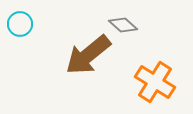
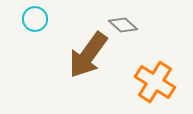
cyan circle: moved 15 px right, 5 px up
brown arrow: rotated 15 degrees counterclockwise
